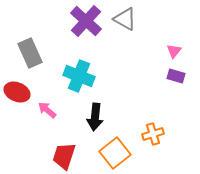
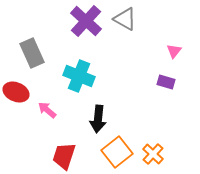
gray rectangle: moved 2 px right
purple rectangle: moved 10 px left, 6 px down
red ellipse: moved 1 px left
black arrow: moved 3 px right, 2 px down
orange cross: moved 20 px down; rotated 30 degrees counterclockwise
orange square: moved 2 px right, 1 px up
